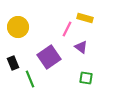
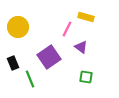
yellow rectangle: moved 1 px right, 1 px up
green square: moved 1 px up
